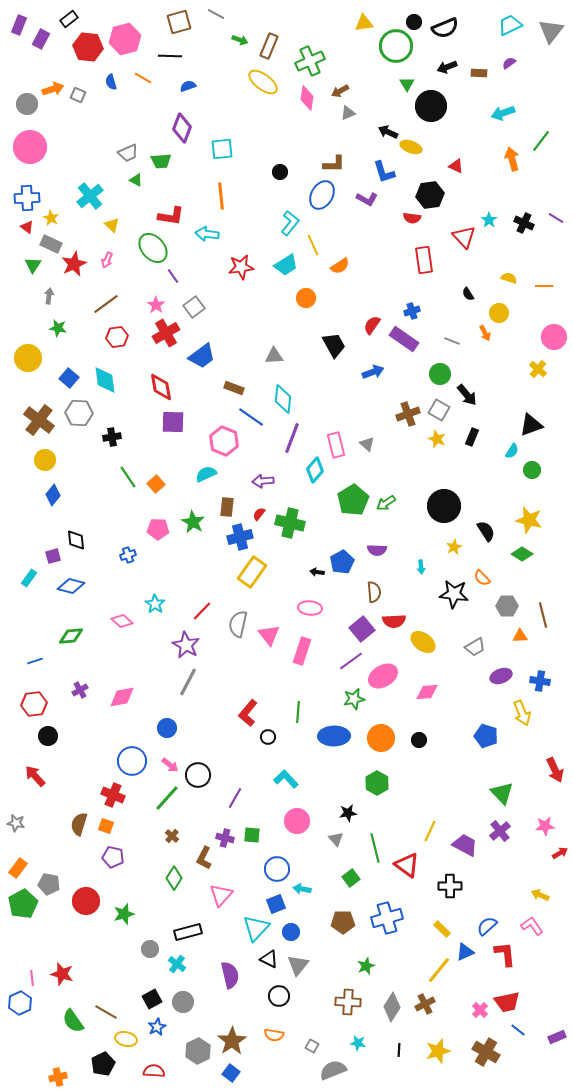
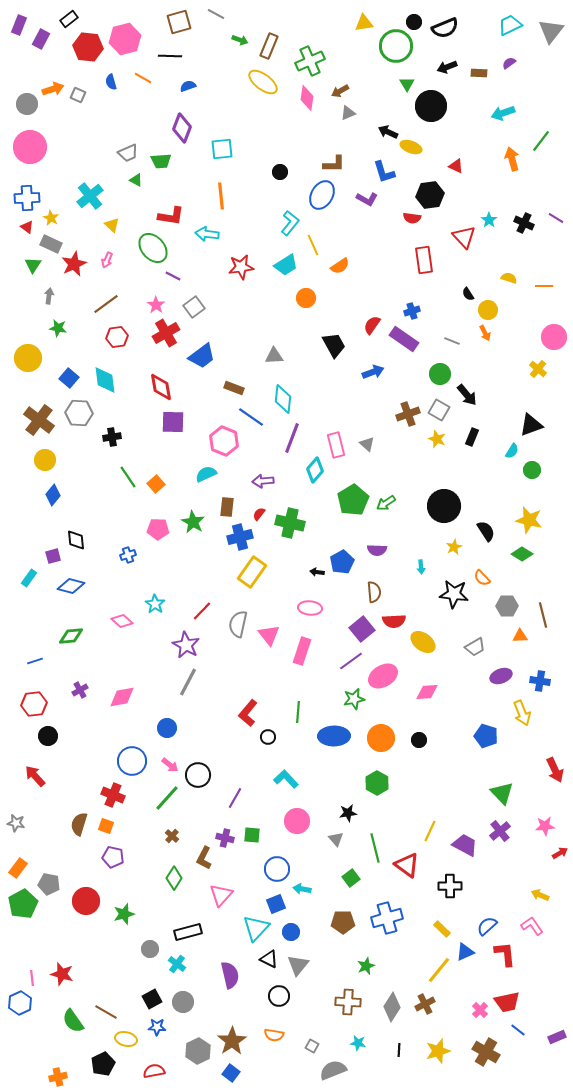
purple line at (173, 276): rotated 28 degrees counterclockwise
yellow circle at (499, 313): moved 11 px left, 3 px up
blue star at (157, 1027): rotated 30 degrees clockwise
red semicircle at (154, 1071): rotated 15 degrees counterclockwise
